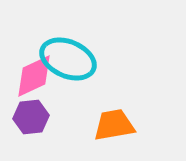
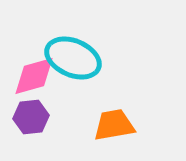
cyan ellipse: moved 5 px right, 1 px up
pink diamond: rotated 9 degrees clockwise
